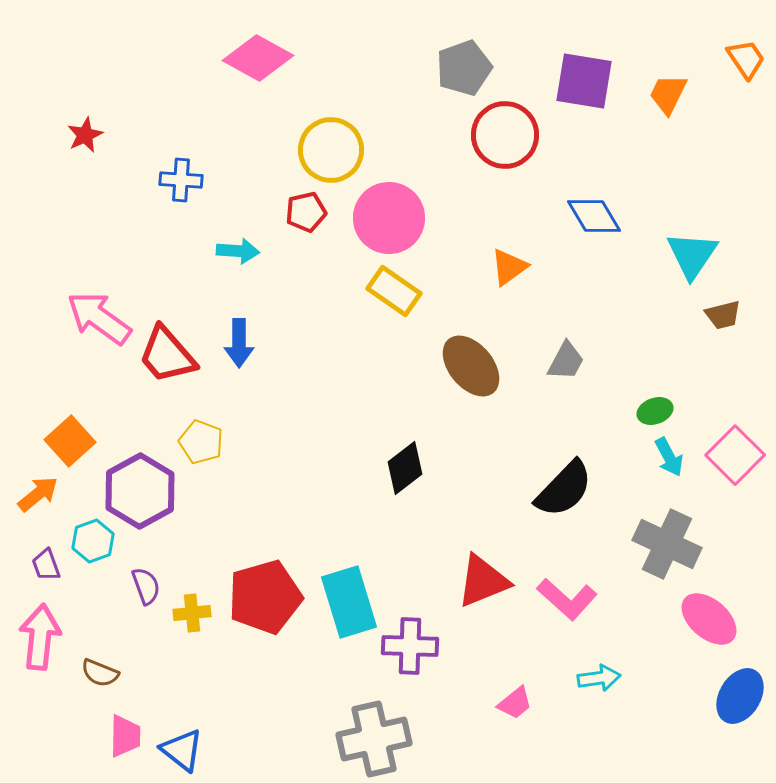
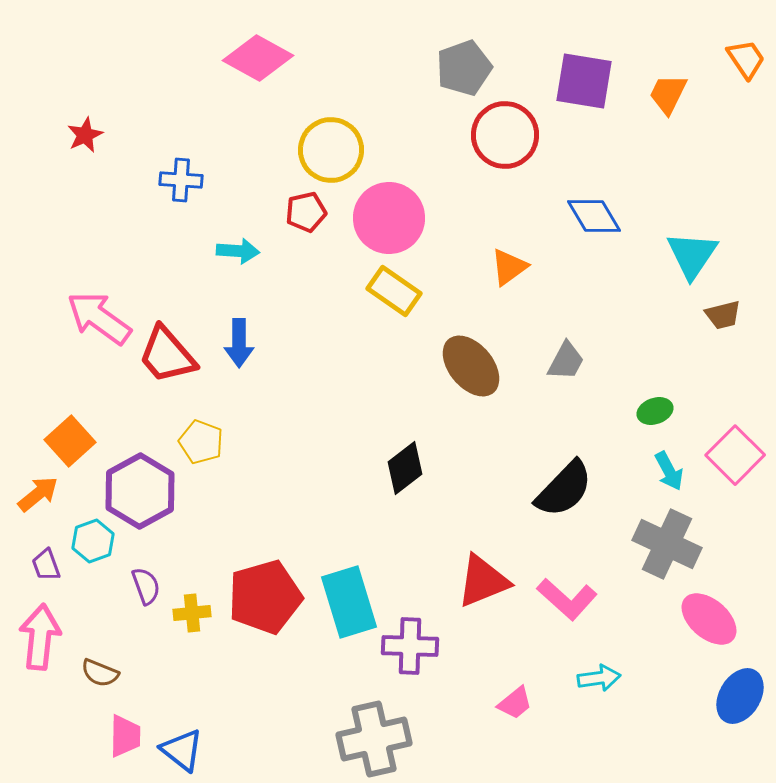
cyan arrow at (669, 457): moved 14 px down
